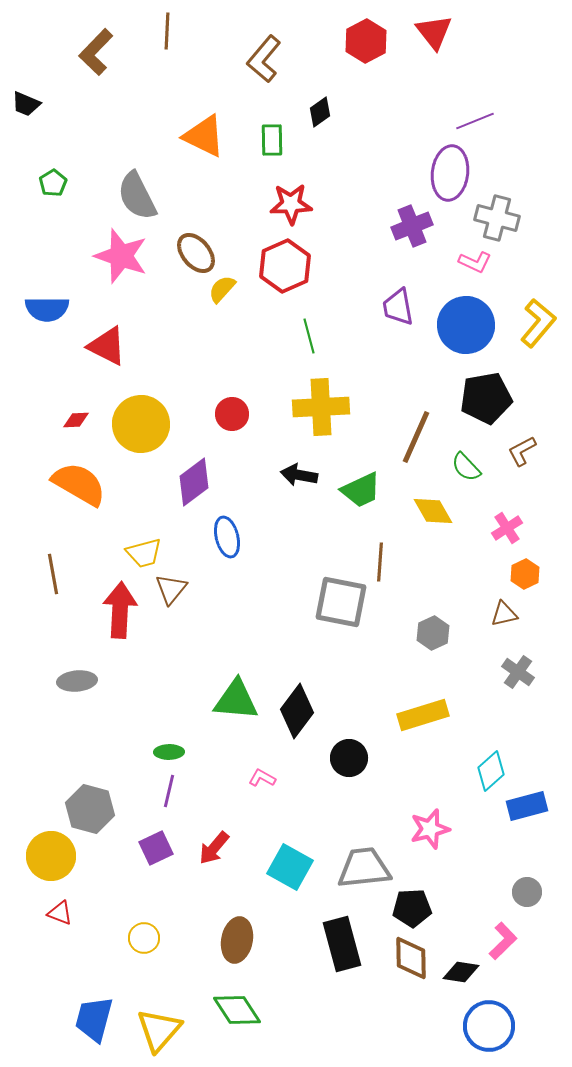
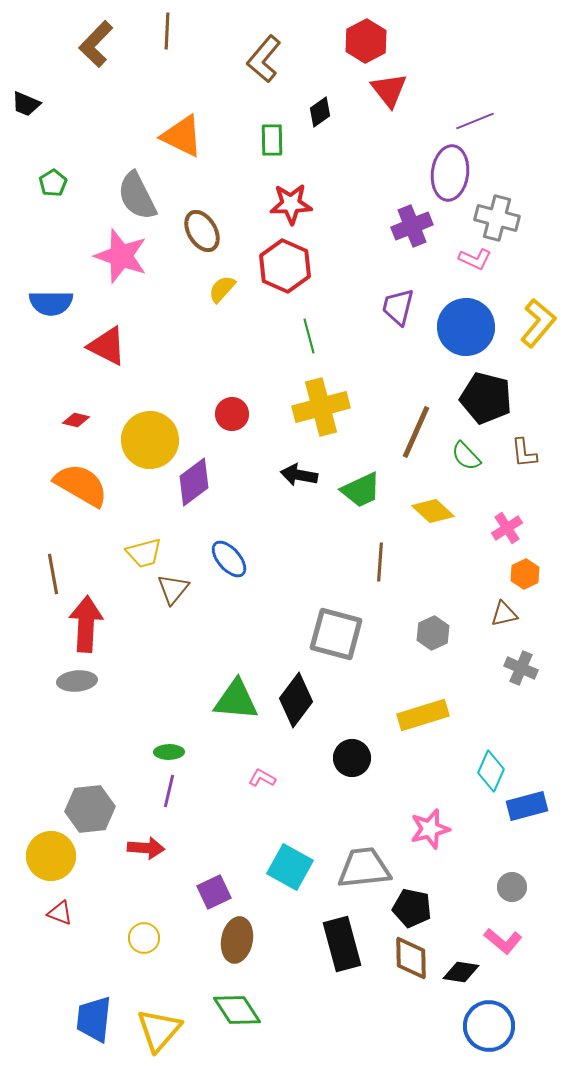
red triangle at (434, 32): moved 45 px left, 58 px down
brown L-shape at (96, 52): moved 8 px up
orange triangle at (204, 136): moved 22 px left
brown ellipse at (196, 253): moved 6 px right, 22 px up; rotated 9 degrees clockwise
pink L-shape at (475, 262): moved 3 px up
red hexagon at (285, 266): rotated 12 degrees counterclockwise
purple trapezoid at (398, 307): rotated 24 degrees clockwise
blue semicircle at (47, 309): moved 4 px right, 6 px up
blue circle at (466, 325): moved 2 px down
black pentagon at (486, 398): rotated 24 degrees clockwise
yellow cross at (321, 407): rotated 12 degrees counterclockwise
red diamond at (76, 420): rotated 16 degrees clockwise
yellow circle at (141, 424): moved 9 px right, 16 px down
brown line at (416, 437): moved 5 px up
brown L-shape at (522, 451): moved 2 px right, 2 px down; rotated 68 degrees counterclockwise
green semicircle at (466, 467): moved 11 px up
orange semicircle at (79, 484): moved 2 px right, 1 px down
yellow diamond at (433, 511): rotated 18 degrees counterclockwise
blue ellipse at (227, 537): moved 2 px right, 22 px down; rotated 27 degrees counterclockwise
brown triangle at (171, 589): moved 2 px right
gray square at (341, 602): moved 5 px left, 32 px down; rotated 4 degrees clockwise
red arrow at (120, 610): moved 34 px left, 14 px down
gray cross at (518, 672): moved 3 px right, 4 px up; rotated 12 degrees counterclockwise
black diamond at (297, 711): moved 1 px left, 11 px up
black circle at (349, 758): moved 3 px right
cyan diamond at (491, 771): rotated 24 degrees counterclockwise
gray hexagon at (90, 809): rotated 21 degrees counterclockwise
purple square at (156, 848): moved 58 px right, 44 px down
red arrow at (214, 848): moved 68 px left; rotated 126 degrees counterclockwise
gray circle at (527, 892): moved 15 px left, 5 px up
black pentagon at (412, 908): rotated 15 degrees clockwise
pink L-shape at (503, 941): rotated 84 degrees clockwise
blue trapezoid at (94, 1019): rotated 9 degrees counterclockwise
